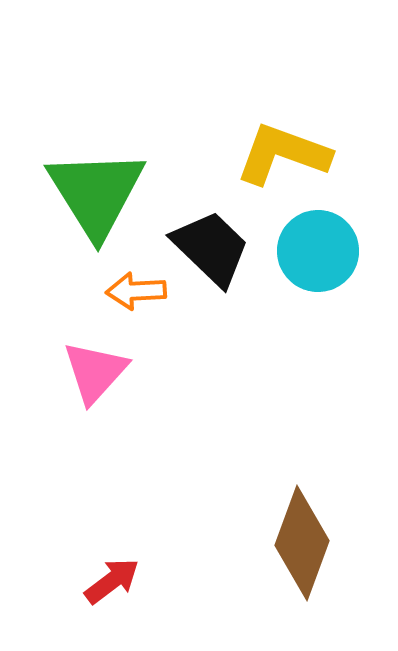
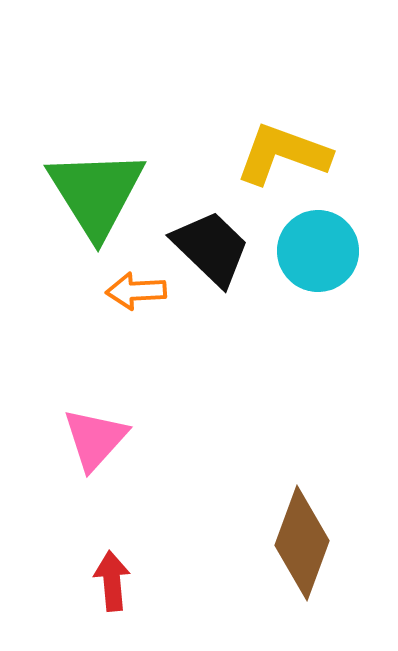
pink triangle: moved 67 px down
red arrow: rotated 58 degrees counterclockwise
